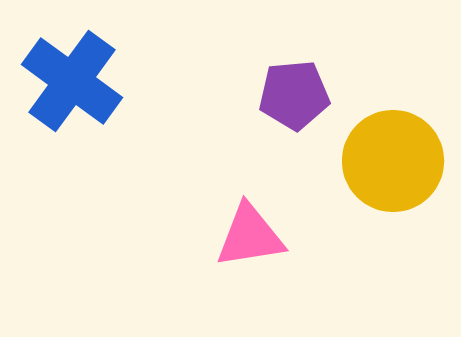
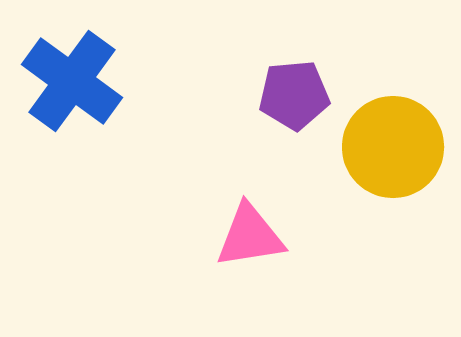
yellow circle: moved 14 px up
